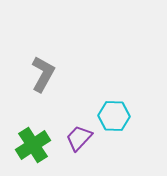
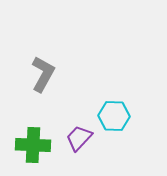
green cross: rotated 36 degrees clockwise
